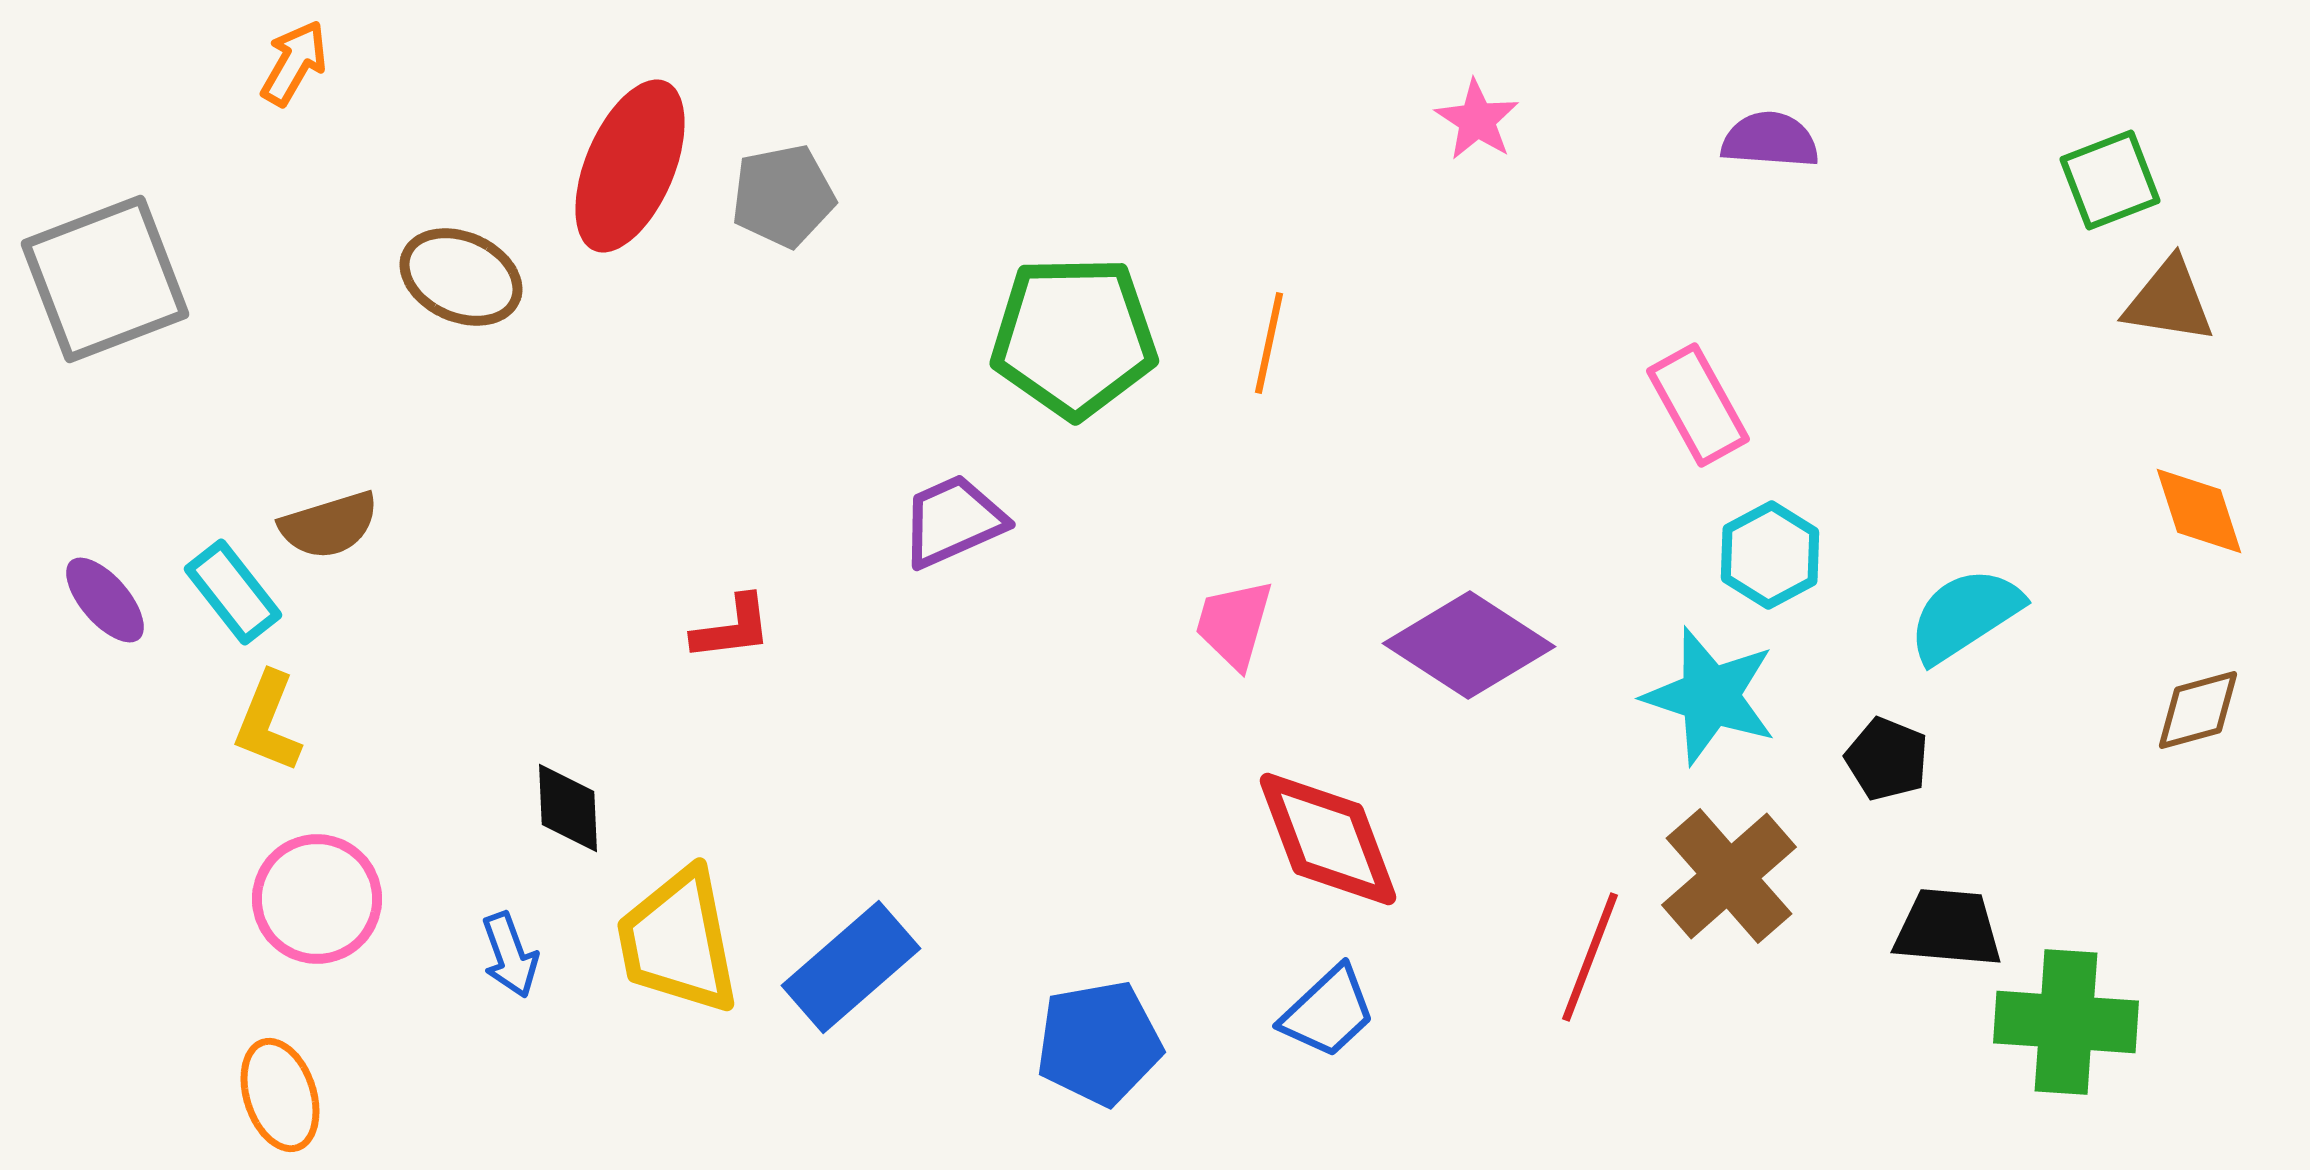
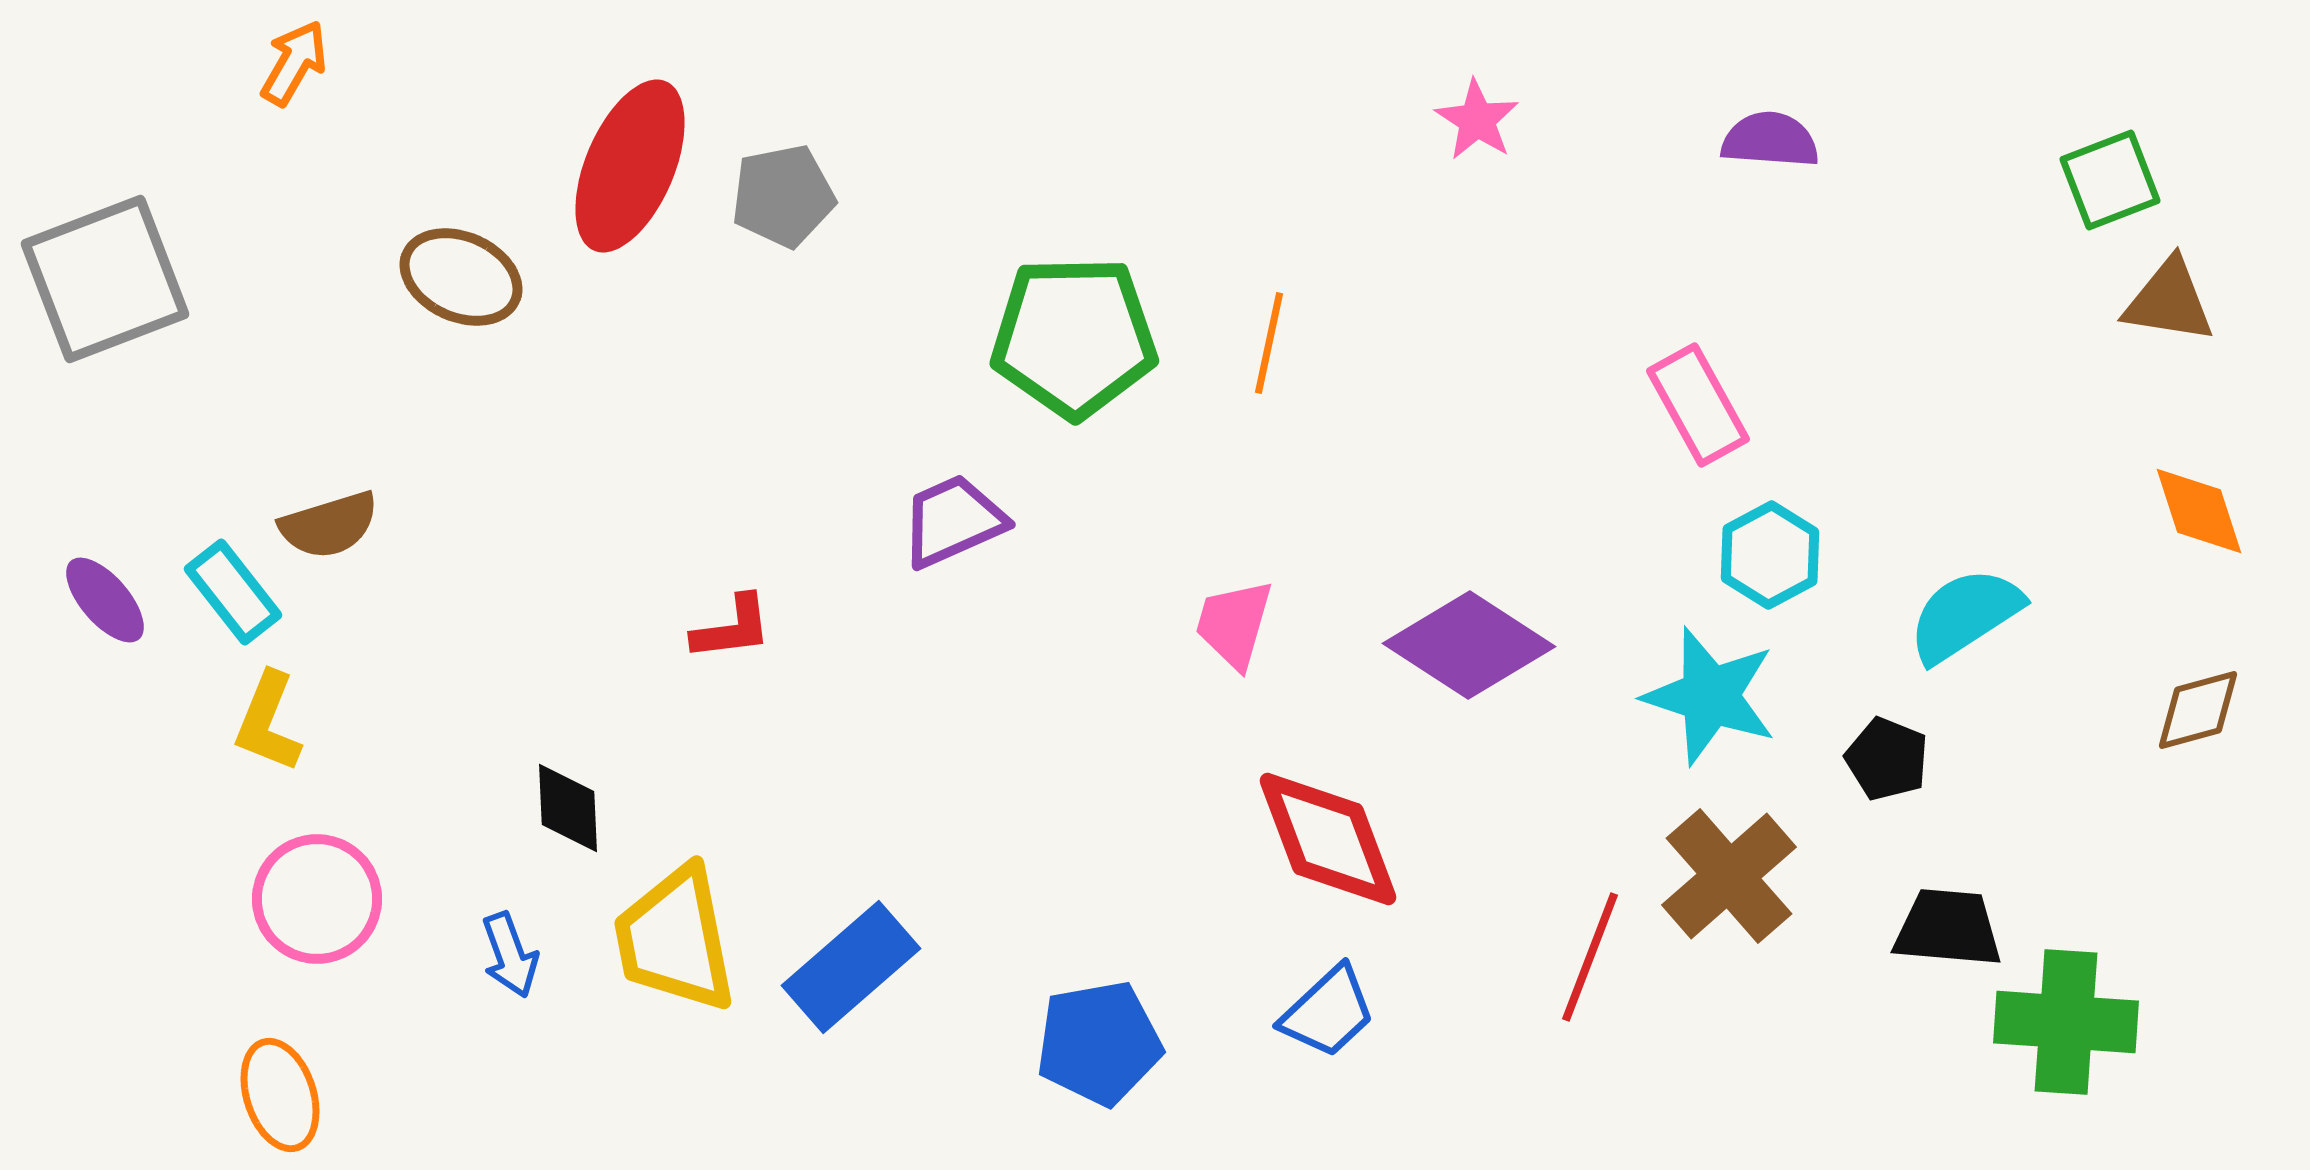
yellow trapezoid: moved 3 px left, 2 px up
